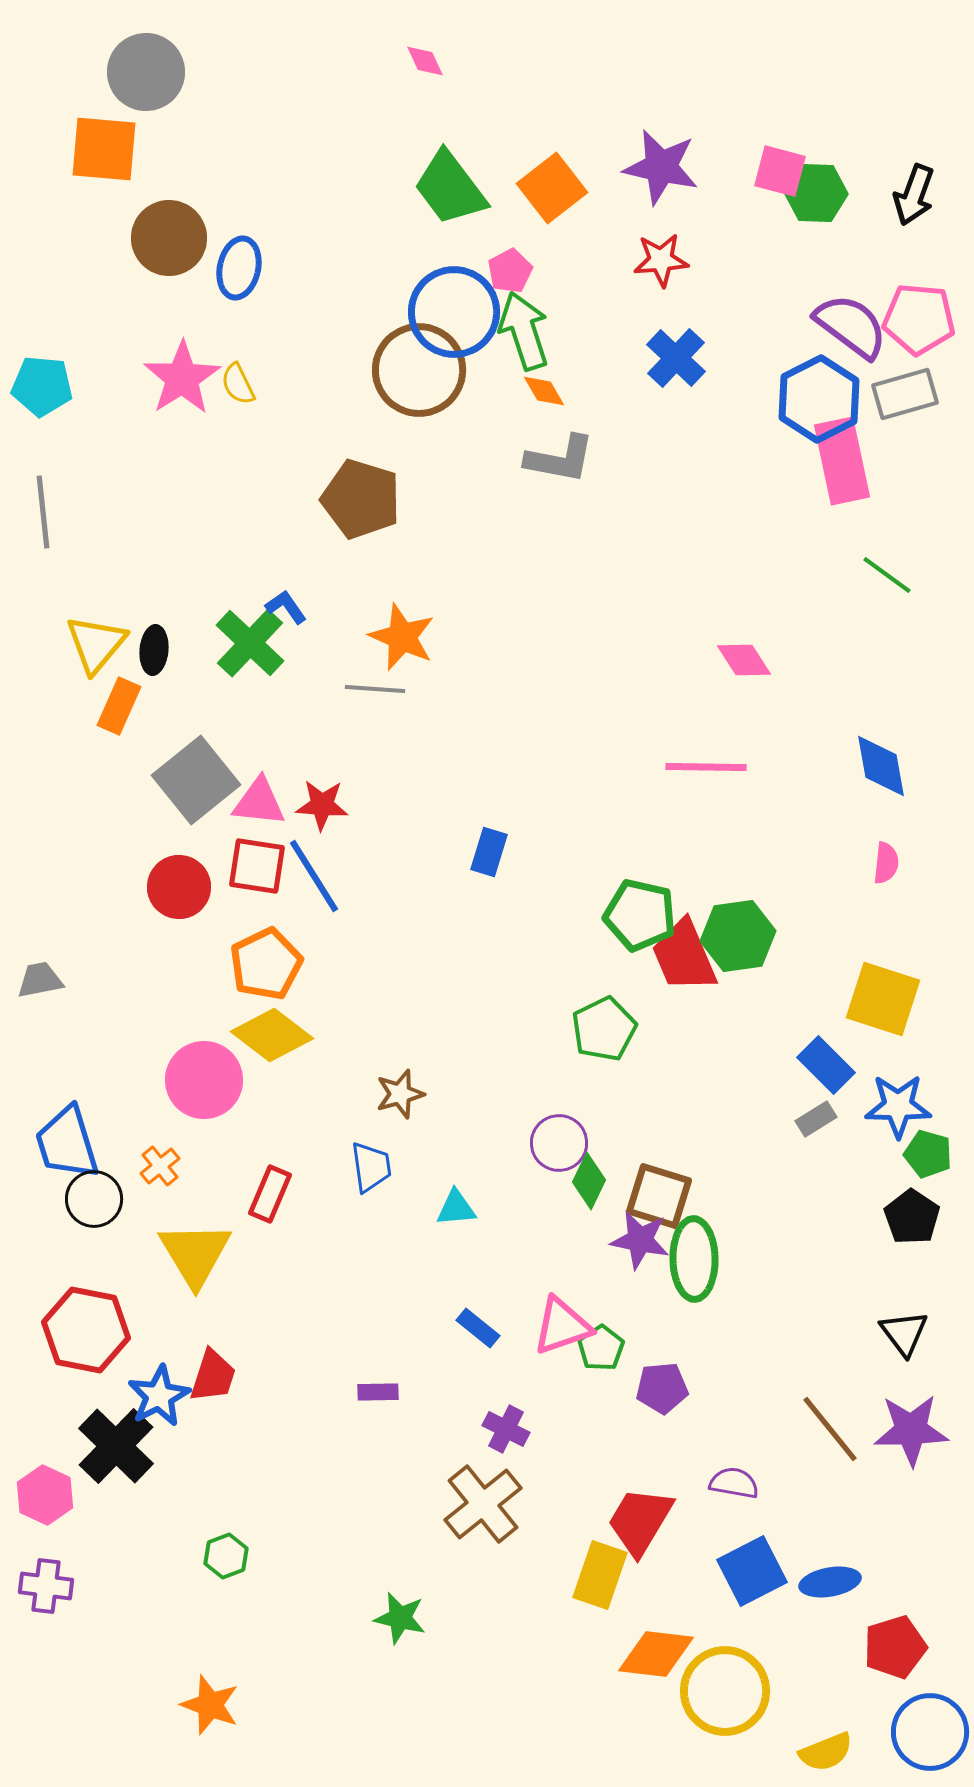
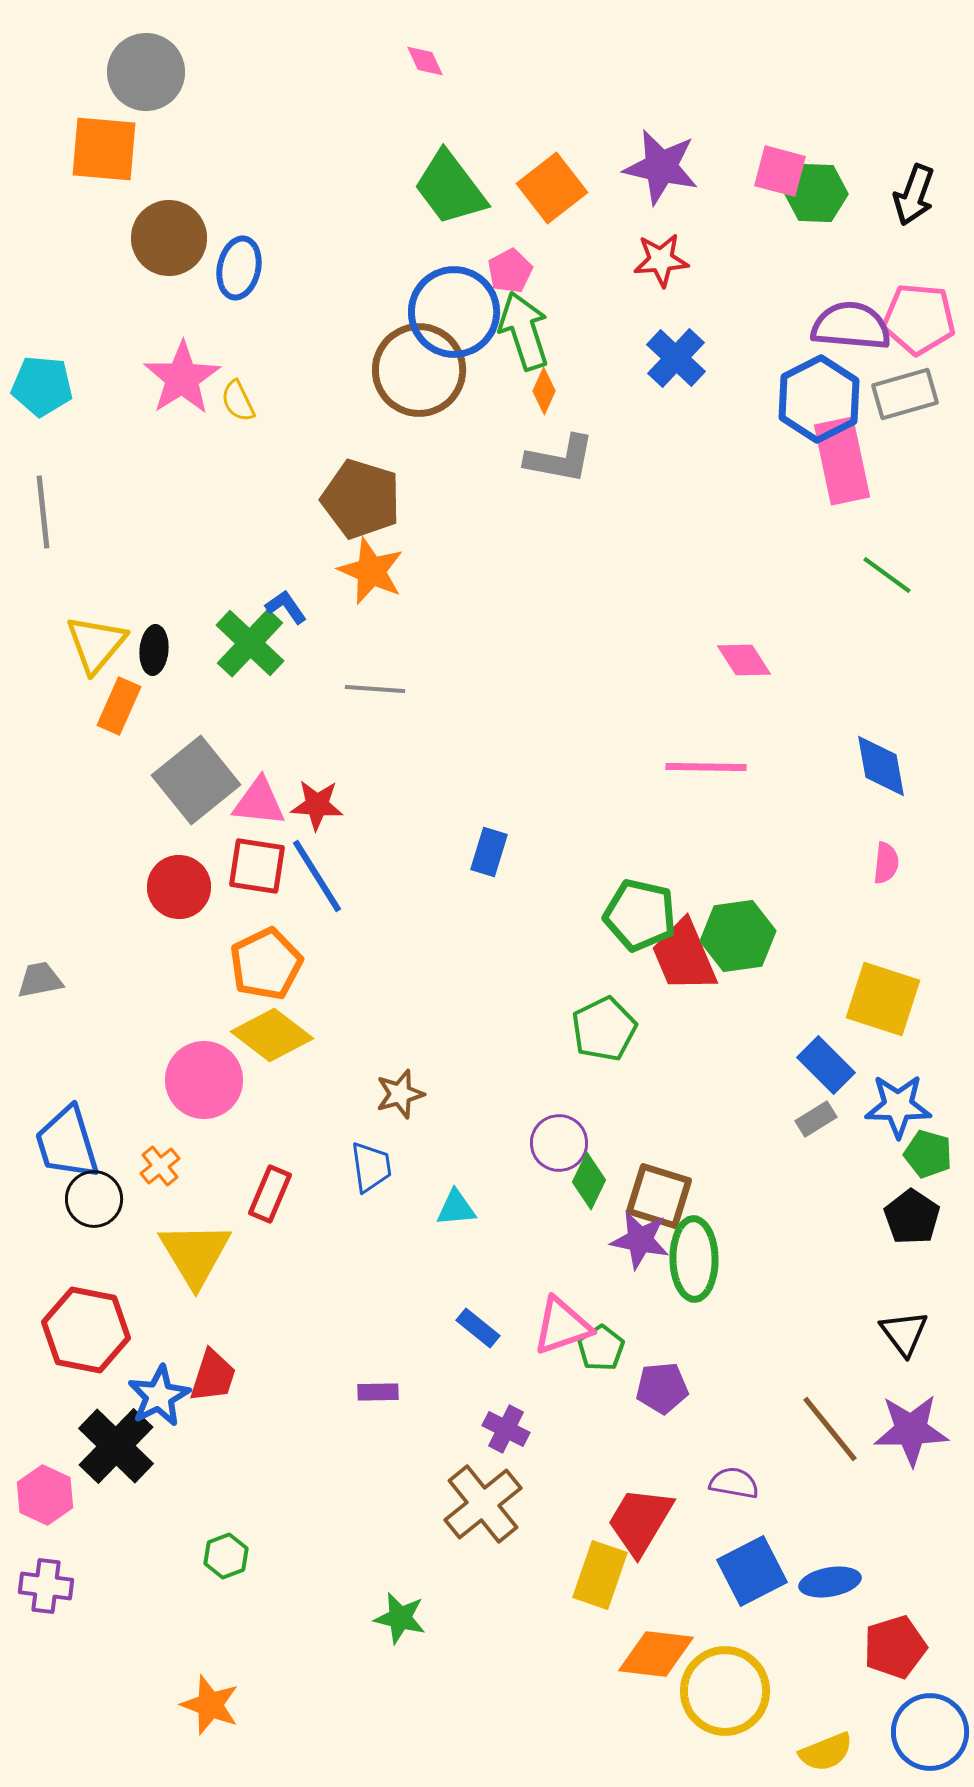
purple semicircle at (851, 326): rotated 32 degrees counterclockwise
yellow semicircle at (238, 384): moved 17 px down
orange diamond at (544, 391): rotated 54 degrees clockwise
orange star at (402, 637): moved 31 px left, 66 px up
red star at (322, 805): moved 5 px left
blue line at (314, 876): moved 3 px right
